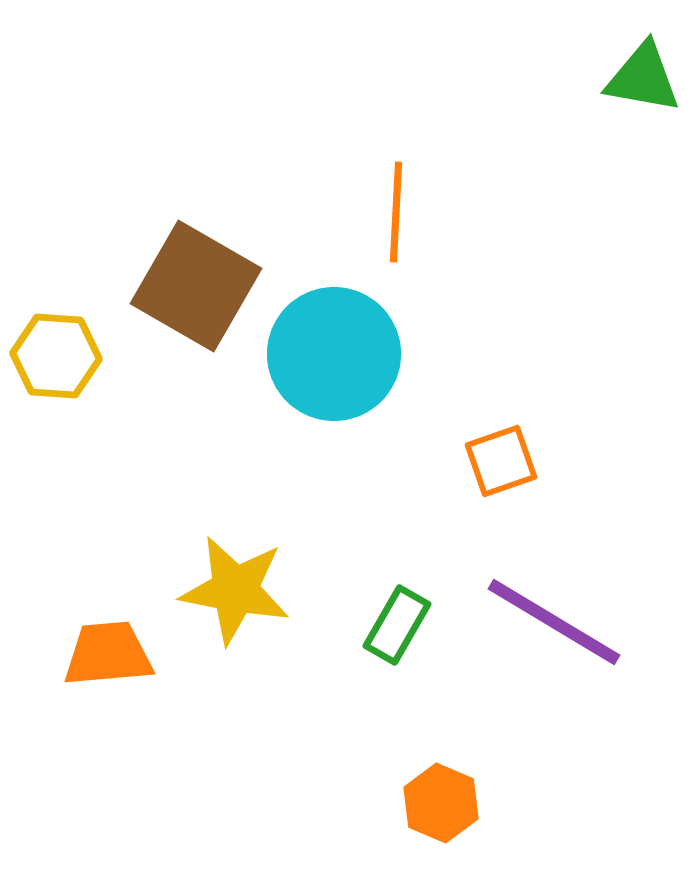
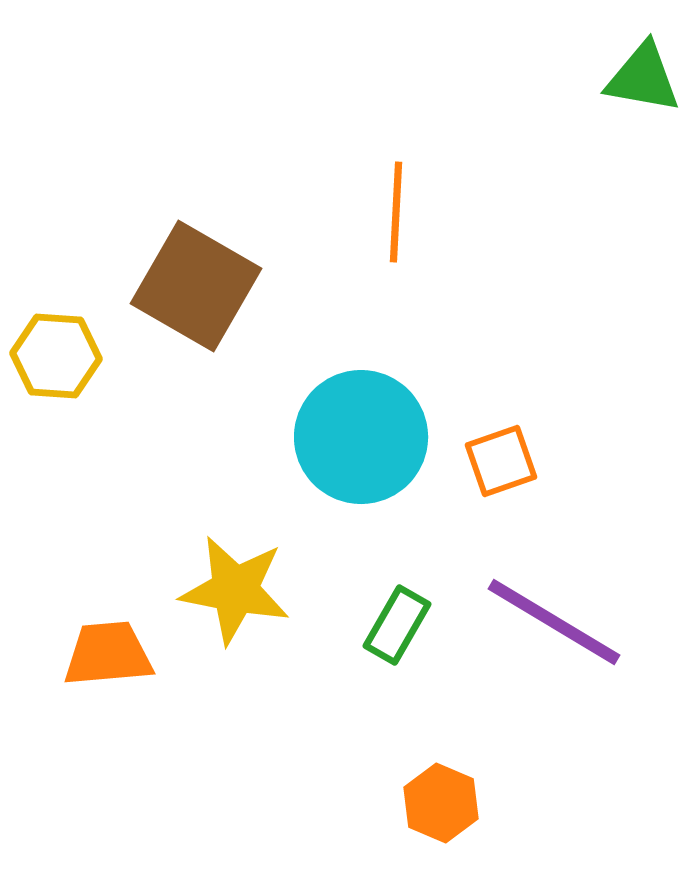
cyan circle: moved 27 px right, 83 px down
